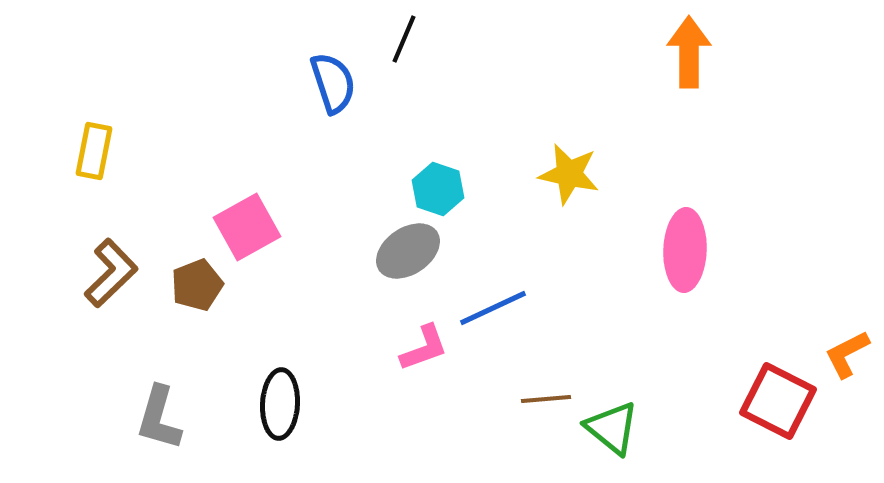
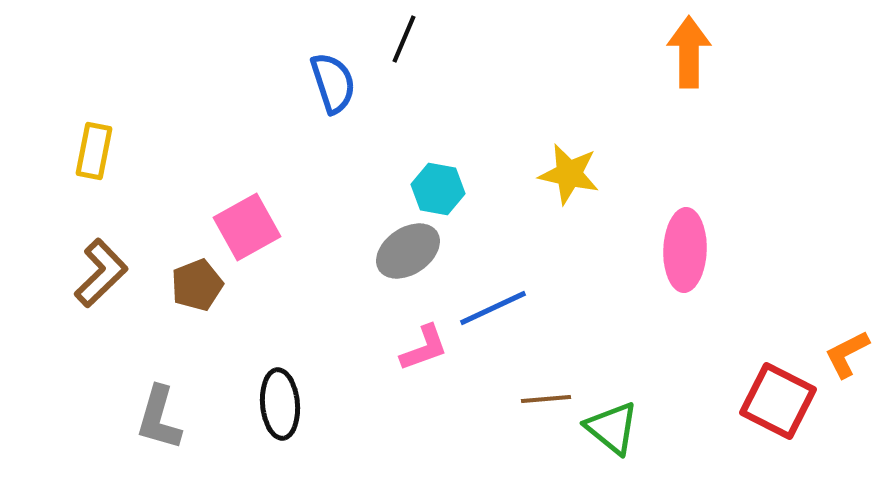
cyan hexagon: rotated 9 degrees counterclockwise
brown L-shape: moved 10 px left
black ellipse: rotated 8 degrees counterclockwise
